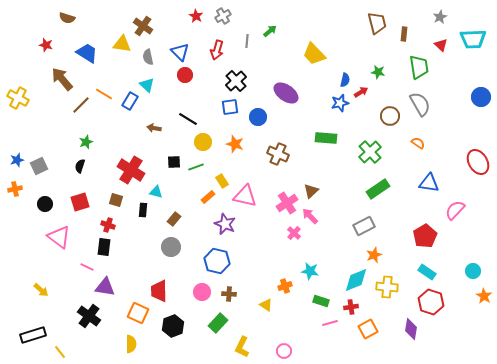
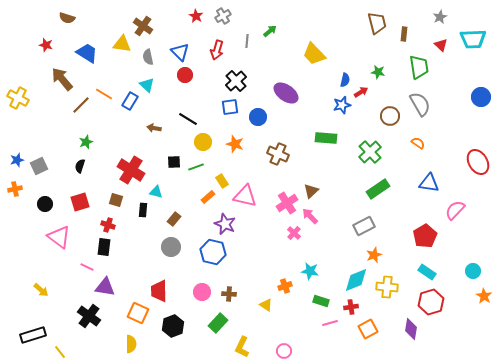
blue star at (340, 103): moved 2 px right, 2 px down
blue hexagon at (217, 261): moved 4 px left, 9 px up
red hexagon at (431, 302): rotated 25 degrees clockwise
